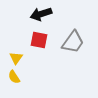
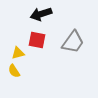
red square: moved 2 px left
yellow triangle: moved 2 px right, 5 px up; rotated 40 degrees clockwise
yellow semicircle: moved 6 px up
